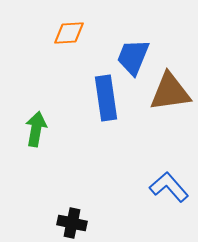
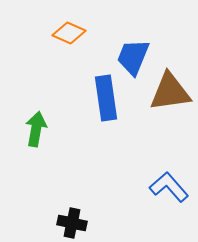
orange diamond: rotated 28 degrees clockwise
